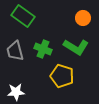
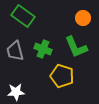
green L-shape: rotated 35 degrees clockwise
